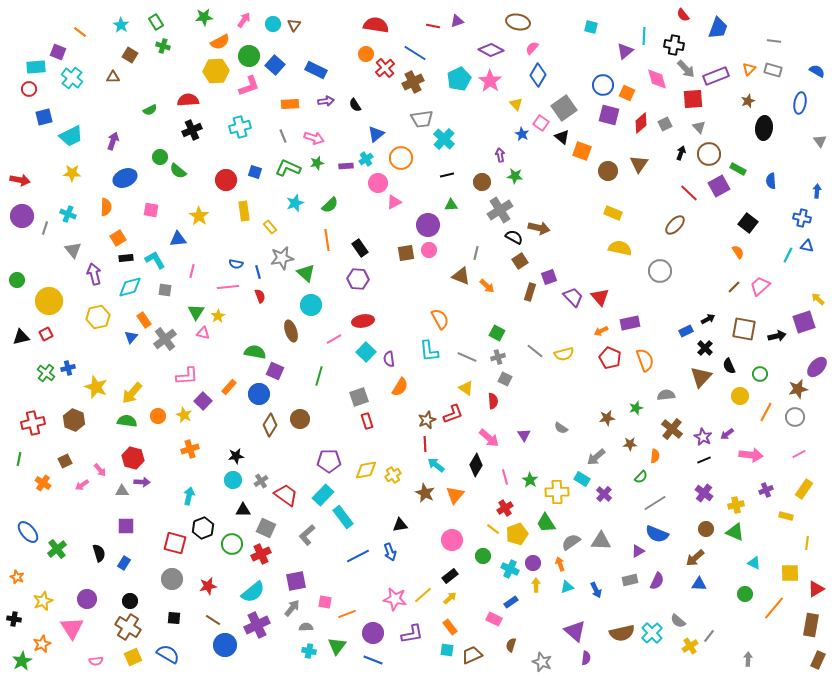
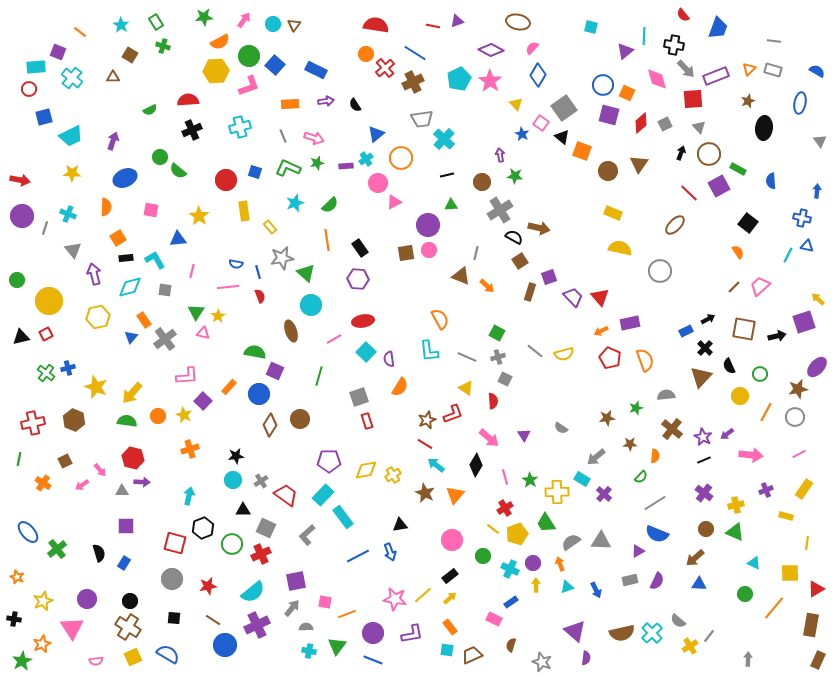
red line at (425, 444): rotated 56 degrees counterclockwise
